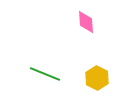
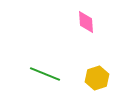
yellow hexagon: rotated 15 degrees clockwise
